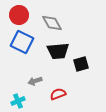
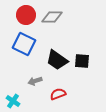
red circle: moved 7 px right
gray diamond: moved 6 px up; rotated 60 degrees counterclockwise
blue square: moved 2 px right, 2 px down
black trapezoid: moved 1 px left, 9 px down; rotated 40 degrees clockwise
black square: moved 1 px right, 3 px up; rotated 21 degrees clockwise
cyan cross: moved 5 px left; rotated 32 degrees counterclockwise
